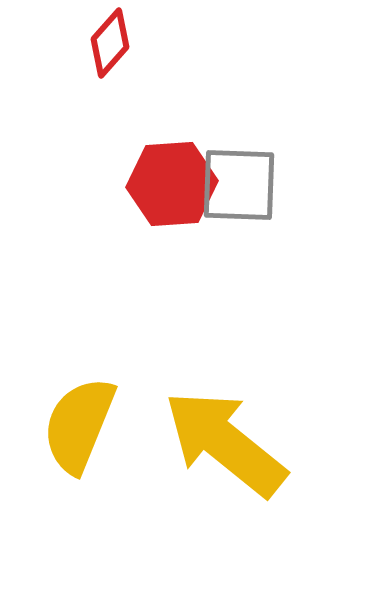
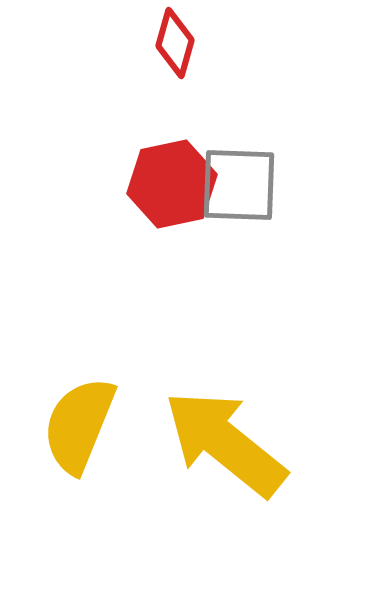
red diamond: moved 65 px right; rotated 26 degrees counterclockwise
red hexagon: rotated 8 degrees counterclockwise
